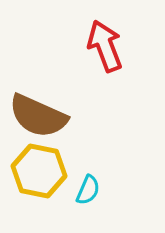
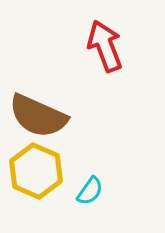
yellow hexagon: moved 3 px left; rotated 12 degrees clockwise
cyan semicircle: moved 2 px right, 1 px down; rotated 12 degrees clockwise
